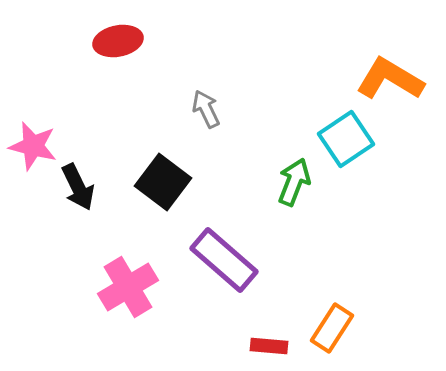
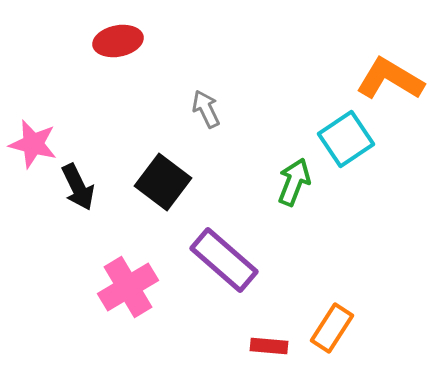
pink star: moved 2 px up
